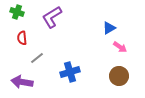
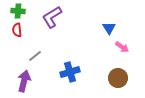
green cross: moved 1 px right, 1 px up; rotated 16 degrees counterclockwise
blue triangle: rotated 32 degrees counterclockwise
red semicircle: moved 5 px left, 8 px up
pink arrow: moved 2 px right
gray line: moved 2 px left, 2 px up
brown circle: moved 1 px left, 2 px down
purple arrow: moved 2 px right, 1 px up; rotated 95 degrees clockwise
